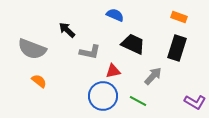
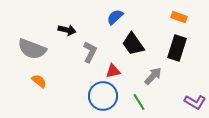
blue semicircle: moved 2 px down; rotated 66 degrees counterclockwise
black arrow: rotated 150 degrees clockwise
black trapezoid: rotated 150 degrees counterclockwise
gray L-shape: rotated 75 degrees counterclockwise
green line: moved 1 px right, 1 px down; rotated 30 degrees clockwise
